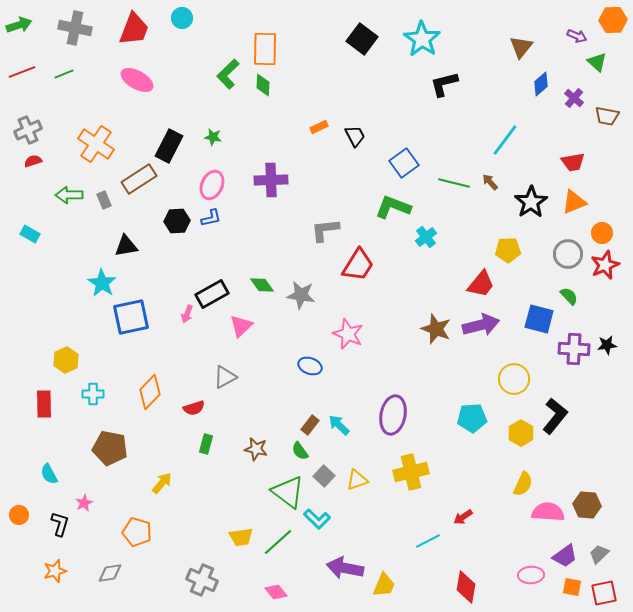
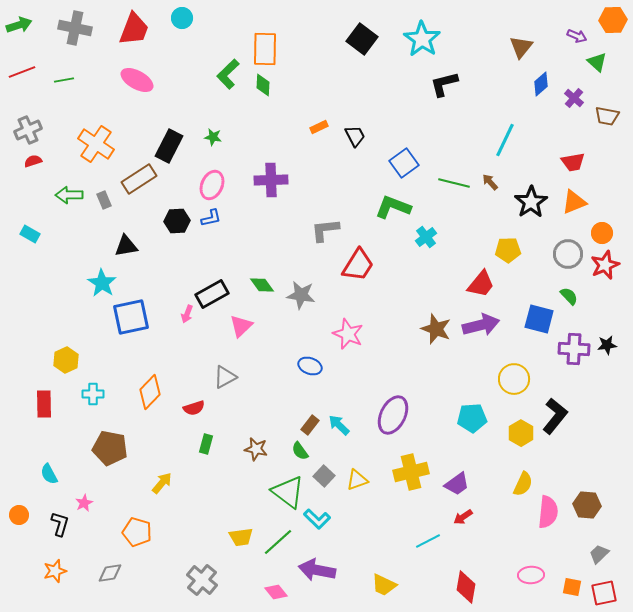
green line at (64, 74): moved 6 px down; rotated 12 degrees clockwise
cyan line at (505, 140): rotated 12 degrees counterclockwise
purple ellipse at (393, 415): rotated 15 degrees clockwise
pink semicircle at (548, 512): rotated 92 degrees clockwise
purple trapezoid at (565, 556): moved 108 px left, 72 px up
purple arrow at (345, 568): moved 28 px left, 2 px down
gray cross at (202, 580): rotated 16 degrees clockwise
yellow trapezoid at (384, 585): rotated 92 degrees clockwise
